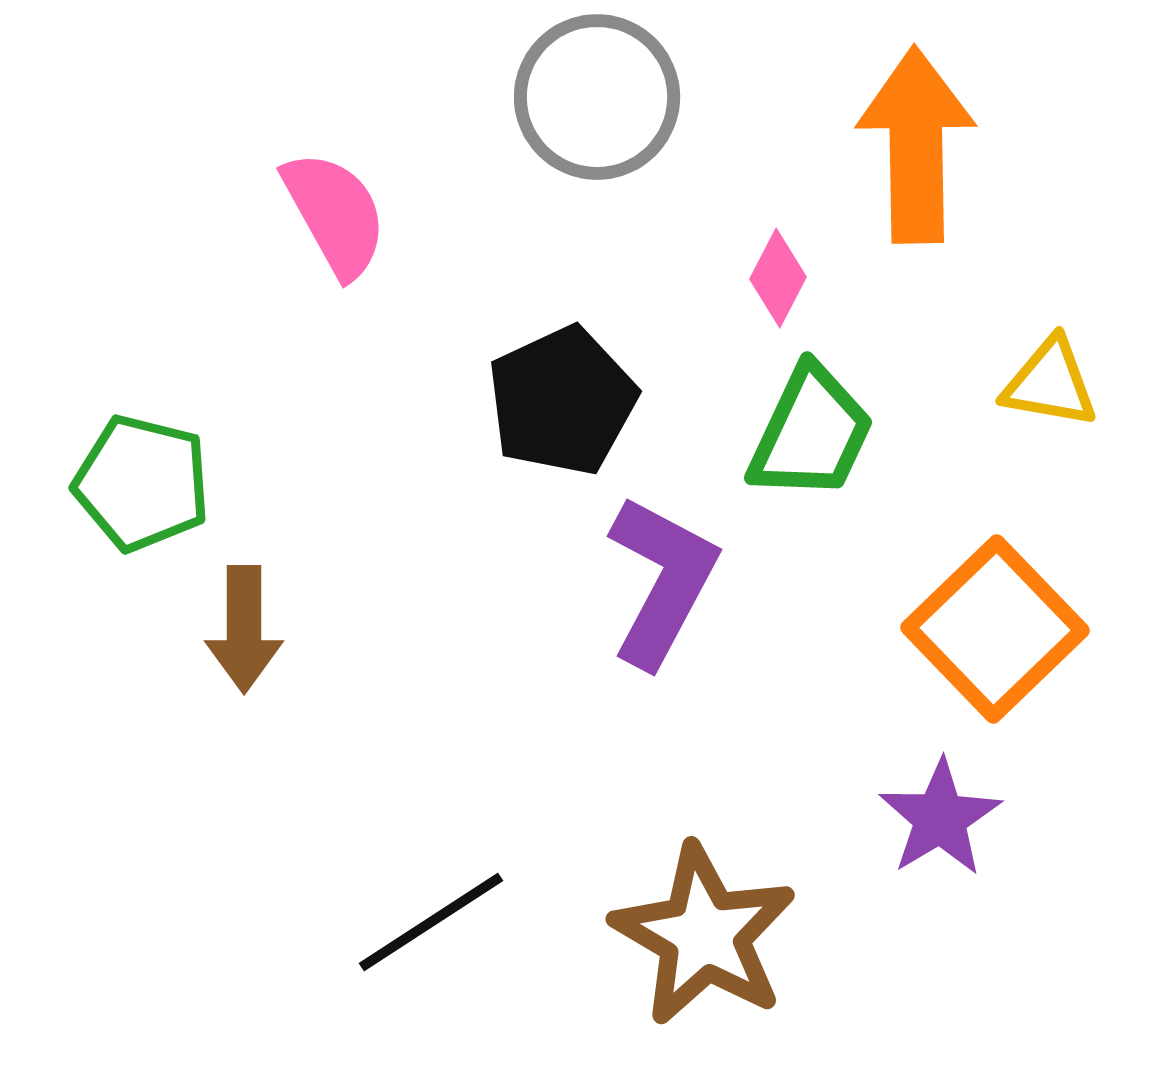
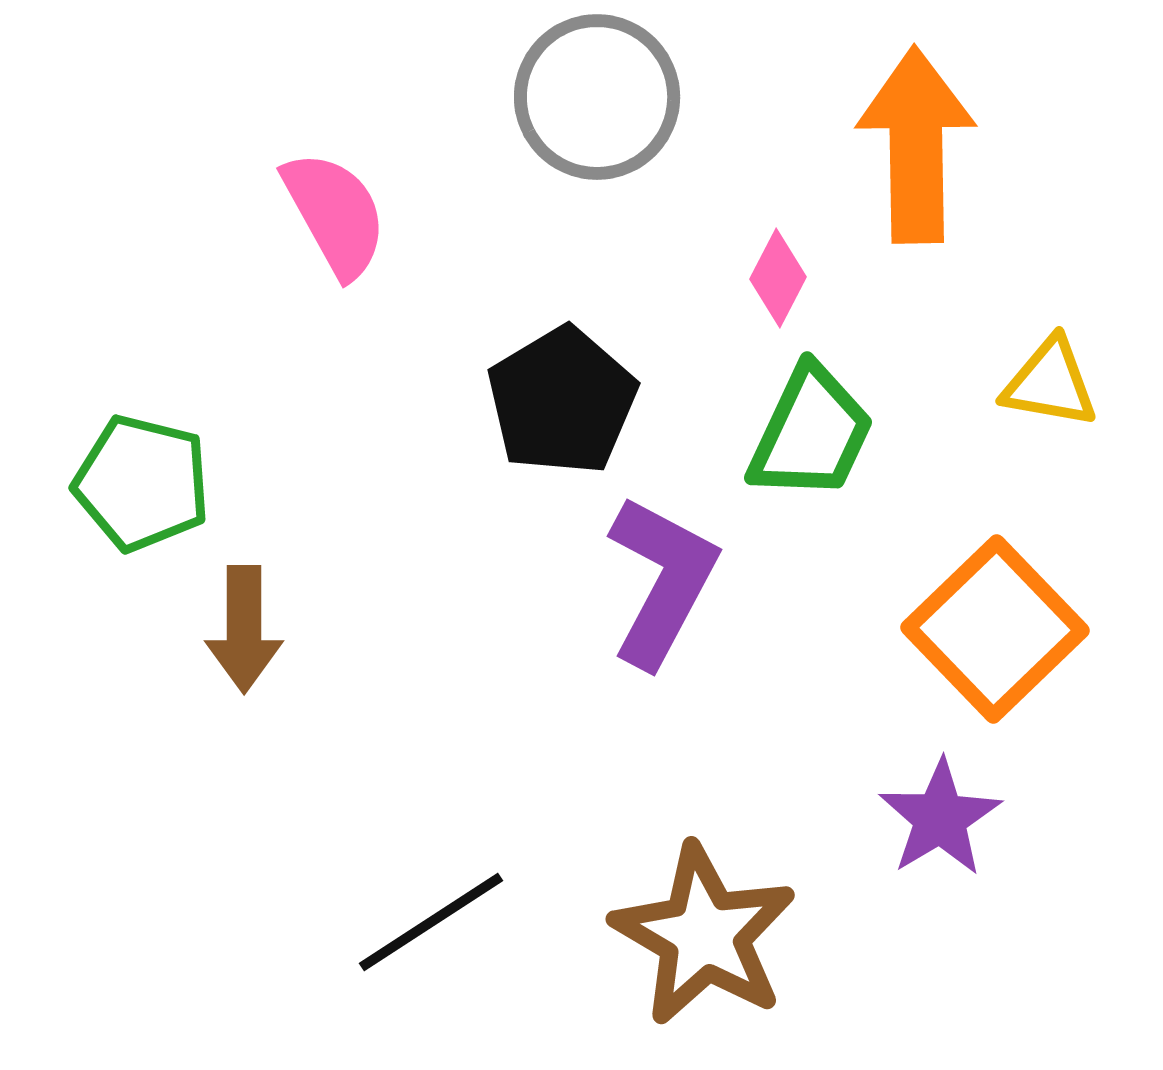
black pentagon: rotated 6 degrees counterclockwise
